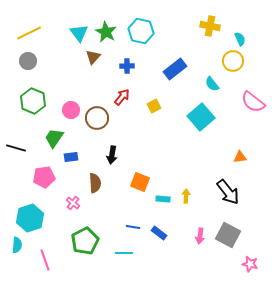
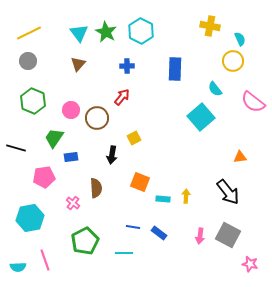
cyan hexagon at (141, 31): rotated 15 degrees clockwise
brown triangle at (93, 57): moved 15 px left, 7 px down
blue rectangle at (175, 69): rotated 50 degrees counterclockwise
cyan semicircle at (212, 84): moved 3 px right, 5 px down
yellow square at (154, 106): moved 20 px left, 32 px down
brown semicircle at (95, 183): moved 1 px right, 5 px down
cyan hexagon at (30, 218): rotated 8 degrees clockwise
cyan semicircle at (17, 245): moved 1 px right, 22 px down; rotated 84 degrees clockwise
